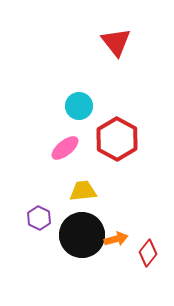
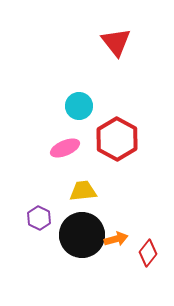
pink ellipse: rotated 16 degrees clockwise
